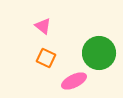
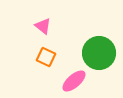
orange square: moved 1 px up
pink ellipse: rotated 15 degrees counterclockwise
